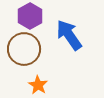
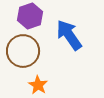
purple hexagon: rotated 10 degrees clockwise
brown circle: moved 1 px left, 2 px down
